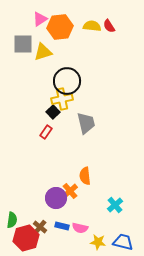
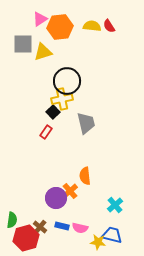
blue trapezoid: moved 11 px left, 7 px up
